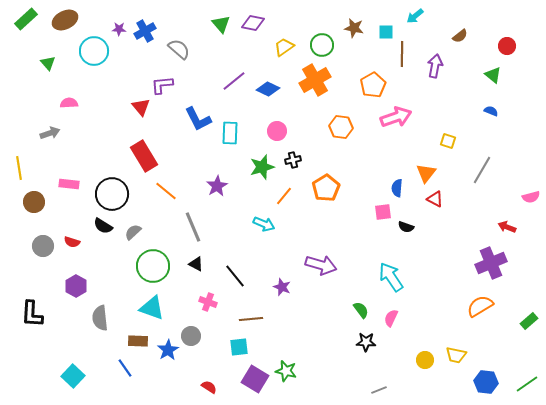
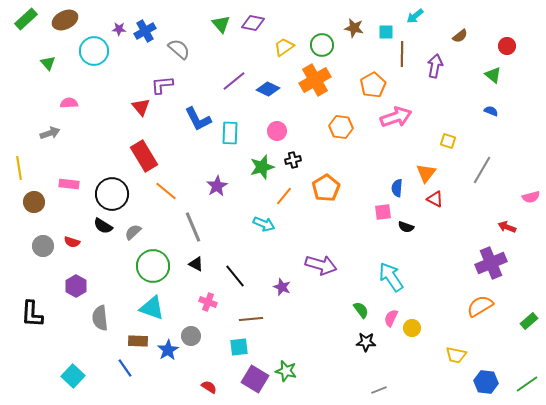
yellow circle at (425, 360): moved 13 px left, 32 px up
